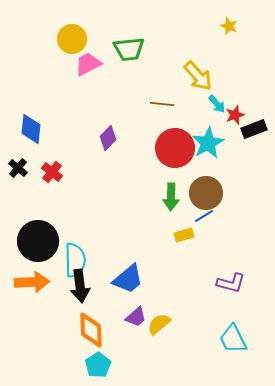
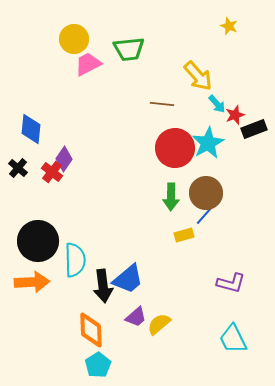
yellow circle: moved 2 px right
purple diamond: moved 44 px left, 21 px down; rotated 10 degrees counterclockwise
blue line: rotated 18 degrees counterclockwise
black arrow: moved 23 px right
